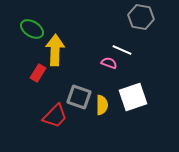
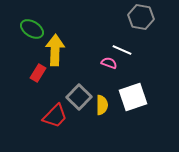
gray square: rotated 25 degrees clockwise
